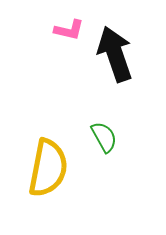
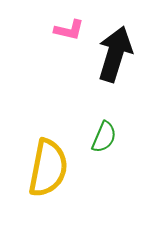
black arrow: rotated 36 degrees clockwise
green semicircle: rotated 52 degrees clockwise
